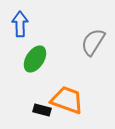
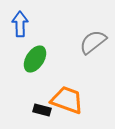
gray semicircle: rotated 20 degrees clockwise
